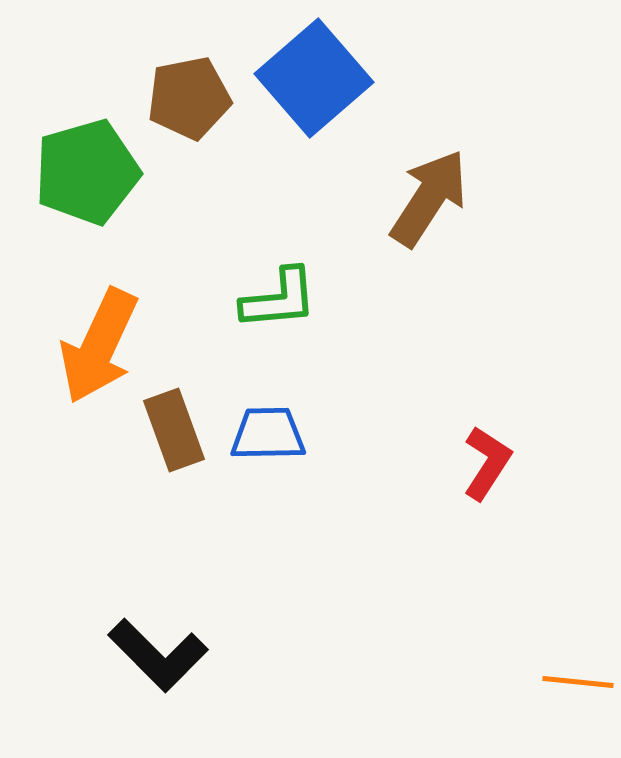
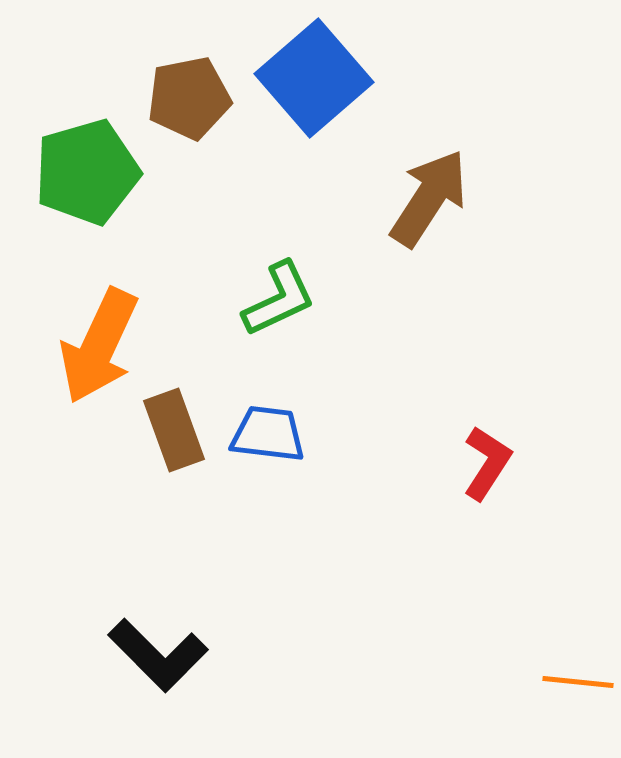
green L-shape: rotated 20 degrees counterclockwise
blue trapezoid: rotated 8 degrees clockwise
